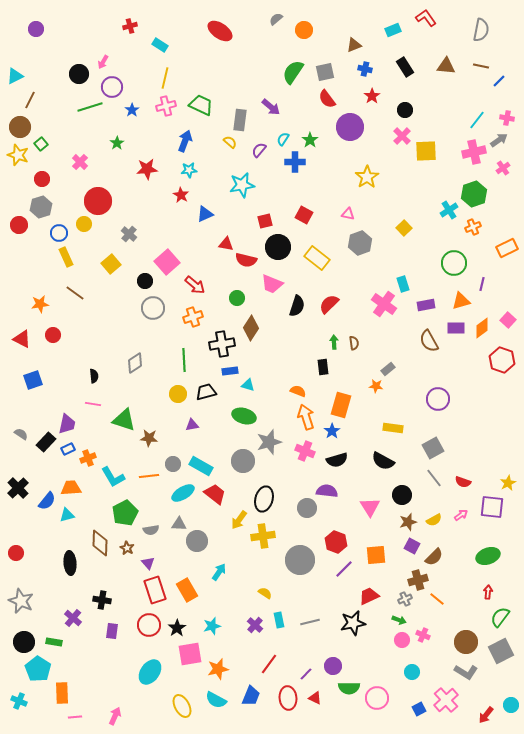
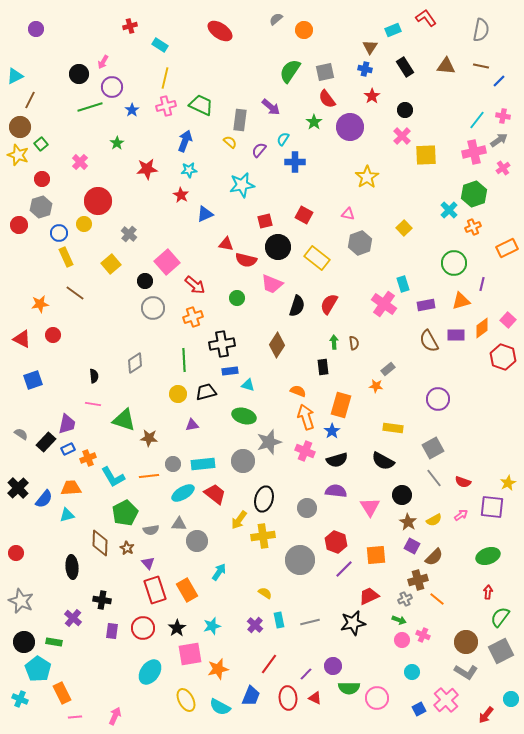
brown triangle at (354, 45): moved 16 px right, 2 px down; rotated 35 degrees counterclockwise
green semicircle at (293, 72): moved 3 px left, 1 px up
pink cross at (507, 118): moved 4 px left, 2 px up
green star at (310, 140): moved 4 px right, 18 px up
yellow square at (426, 151): moved 4 px down
cyan cross at (449, 210): rotated 12 degrees counterclockwise
red semicircle at (329, 304): rotated 15 degrees counterclockwise
brown diamond at (251, 328): moved 26 px right, 17 px down
purple rectangle at (456, 328): moved 7 px down
red hexagon at (502, 360): moved 1 px right, 3 px up
cyan rectangle at (201, 466): moved 2 px right, 2 px up; rotated 35 degrees counterclockwise
purple semicircle at (327, 491): moved 9 px right
blue semicircle at (47, 501): moved 3 px left, 2 px up
brown star at (408, 522): rotated 24 degrees counterclockwise
black ellipse at (70, 563): moved 2 px right, 4 px down
red circle at (149, 625): moved 6 px left, 3 px down
orange rectangle at (62, 693): rotated 25 degrees counterclockwise
cyan semicircle at (216, 700): moved 4 px right, 7 px down
cyan cross at (19, 701): moved 1 px right, 2 px up
cyan circle at (511, 705): moved 6 px up
yellow ellipse at (182, 706): moved 4 px right, 6 px up
